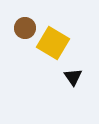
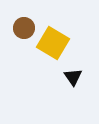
brown circle: moved 1 px left
